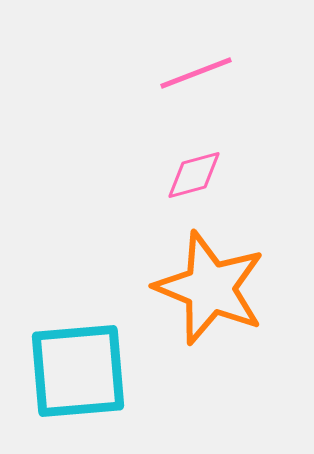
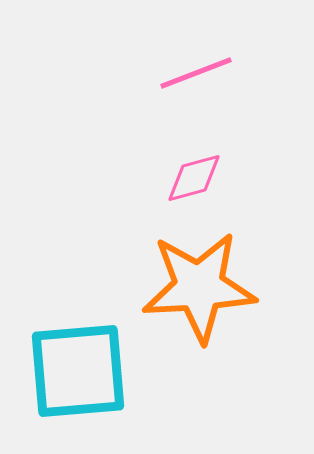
pink diamond: moved 3 px down
orange star: moved 11 px left, 1 px up; rotated 25 degrees counterclockwise
